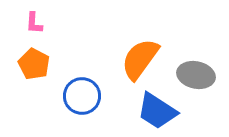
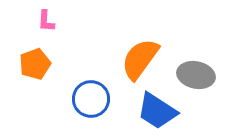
pink L-shape: moved 12 px right, 2 px up
orange pentagon: moved 1 px right; rotated 24 degrees clockwise
blue circle: moved 9 px right, 3 px down
